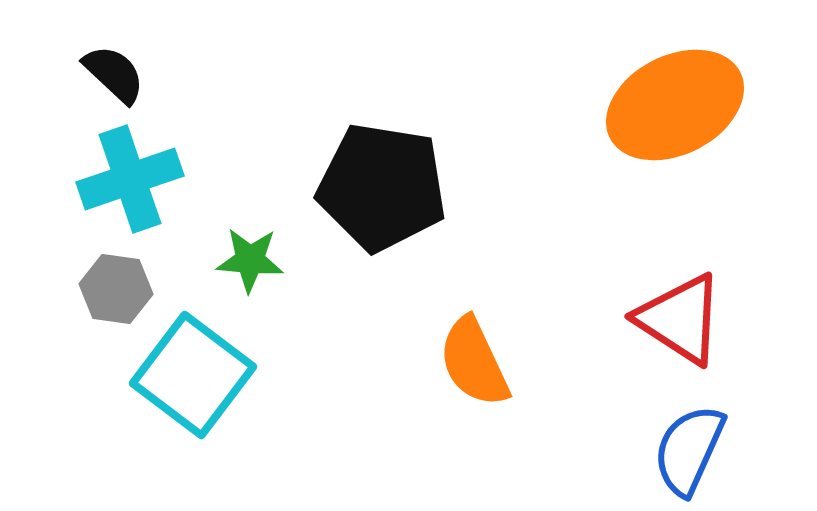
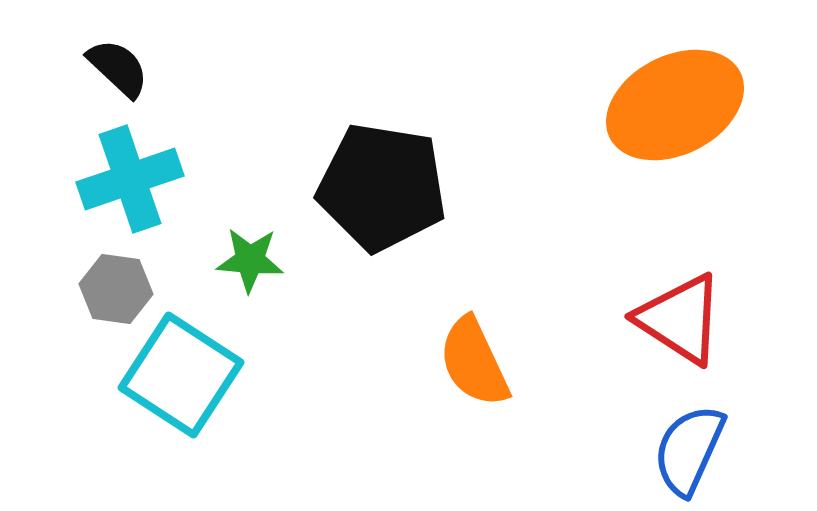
black semicircle: moved 4 px right, 6 px up
cyan square: moved 12 px left; rotated 4 degrees counterclockwise
